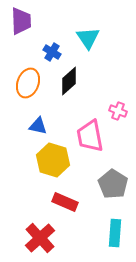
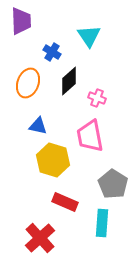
cyan triangle: moved 1 px right, 2 px up
pink cross: moved 21 px left, 13 px up
cyan rectangle: moved 13 px left, 10 px up
